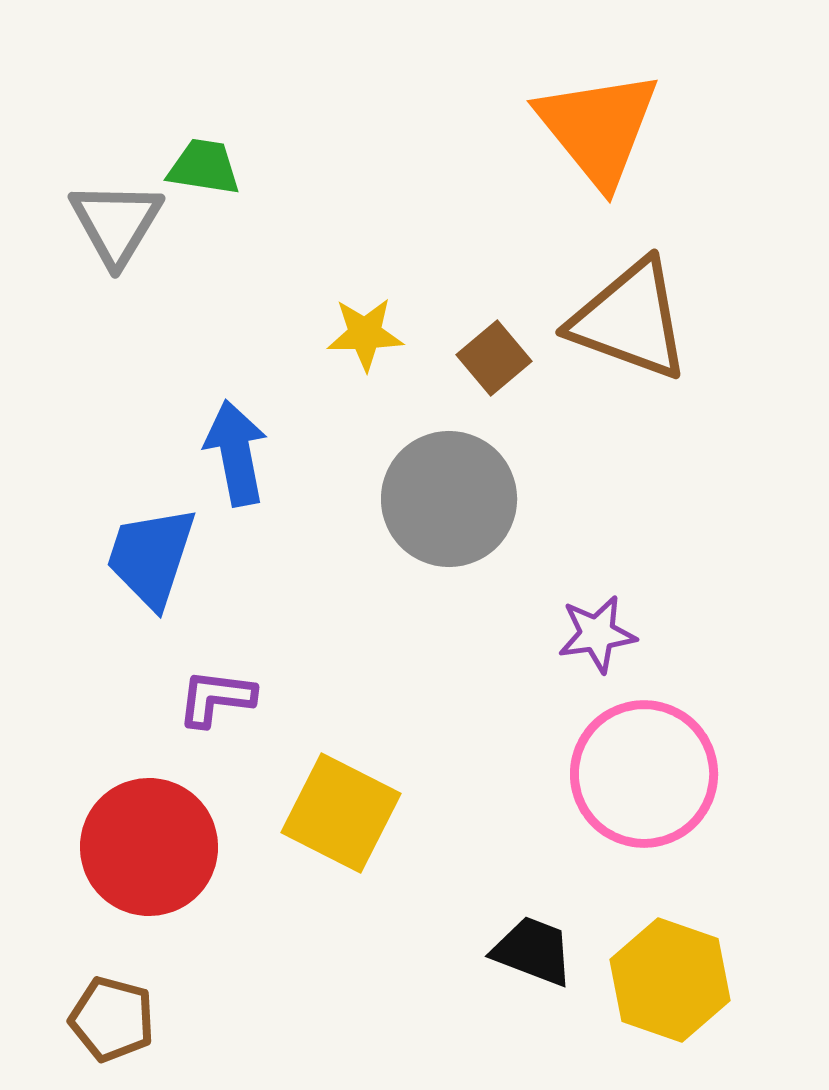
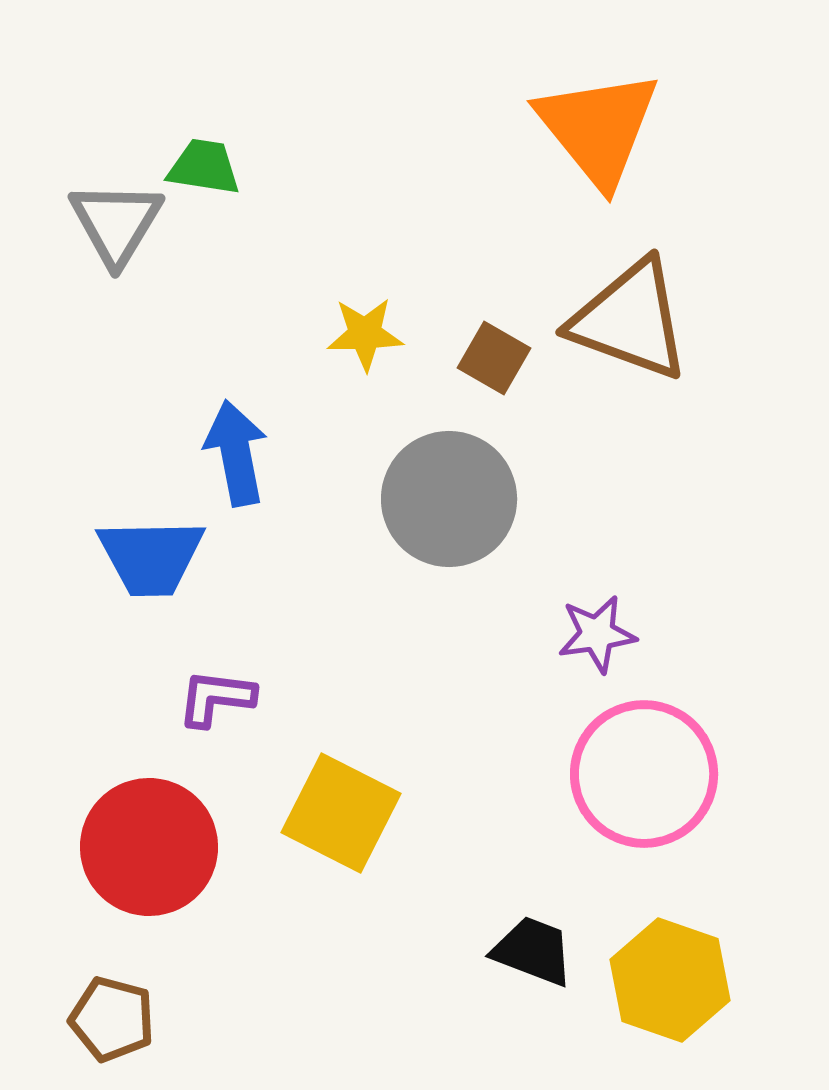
brown square: rotated 20 degrees counterclockwise
blue trapezoid: rotated 109 degrees counterclockwise
